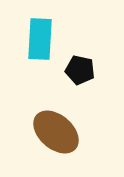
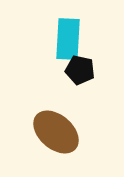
cyan rectangle: moved 28 px right
